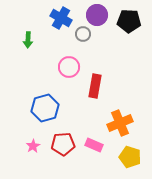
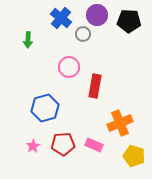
blue cross: rotated 10 degrees clockwise
yellow pentagon: moved 4 px right, 1 px up
